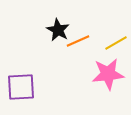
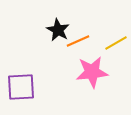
pink star: moved 16 px left, 2 px up
